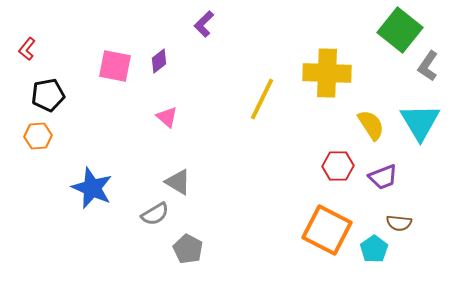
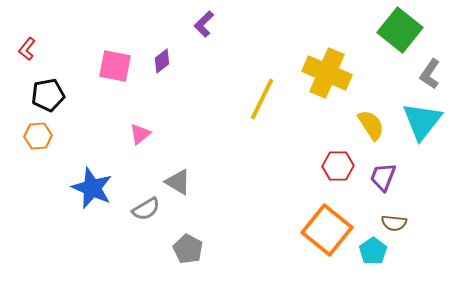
purple diamond: moved 3 px right
gray L-shape: moved 2 px right, 8 px down
yellow cross: rotated 21 degrees clockwise
pink triangle: moved 27 px left, 17 px down; rotated 40 degrees clockwise
cyan triangle: moved 2 px right, 1 px up; rotated 9 degrees clockwise
purple trapezoid: rotated 132 degrees clockwise
gray semicircle: moved 9 px left, 5 px up
brown semicircle: moved 5 px left
orange square: rotated 12 degrees clockwise
cyan pentagon: moved 1 px left, 2 px down
